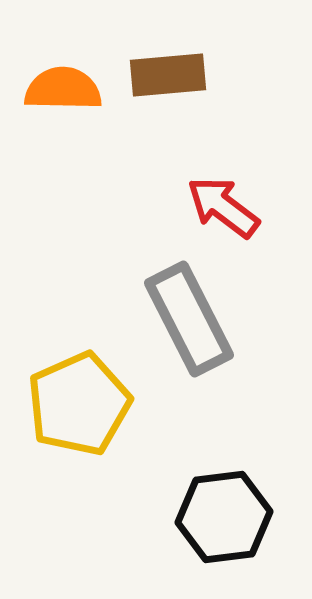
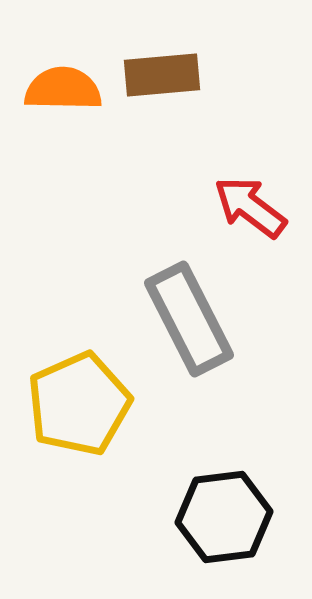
brown rectangle: moved 6 px left
red arrow: moved 27 px right
